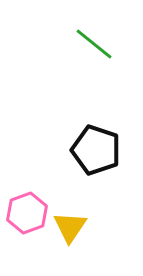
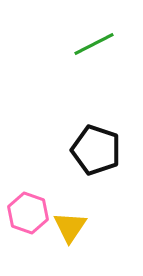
green line: rotated 66 degrees counterclockwise
pink hexagon: moved 1 px right; rotated 21 degrees counterclockwise
